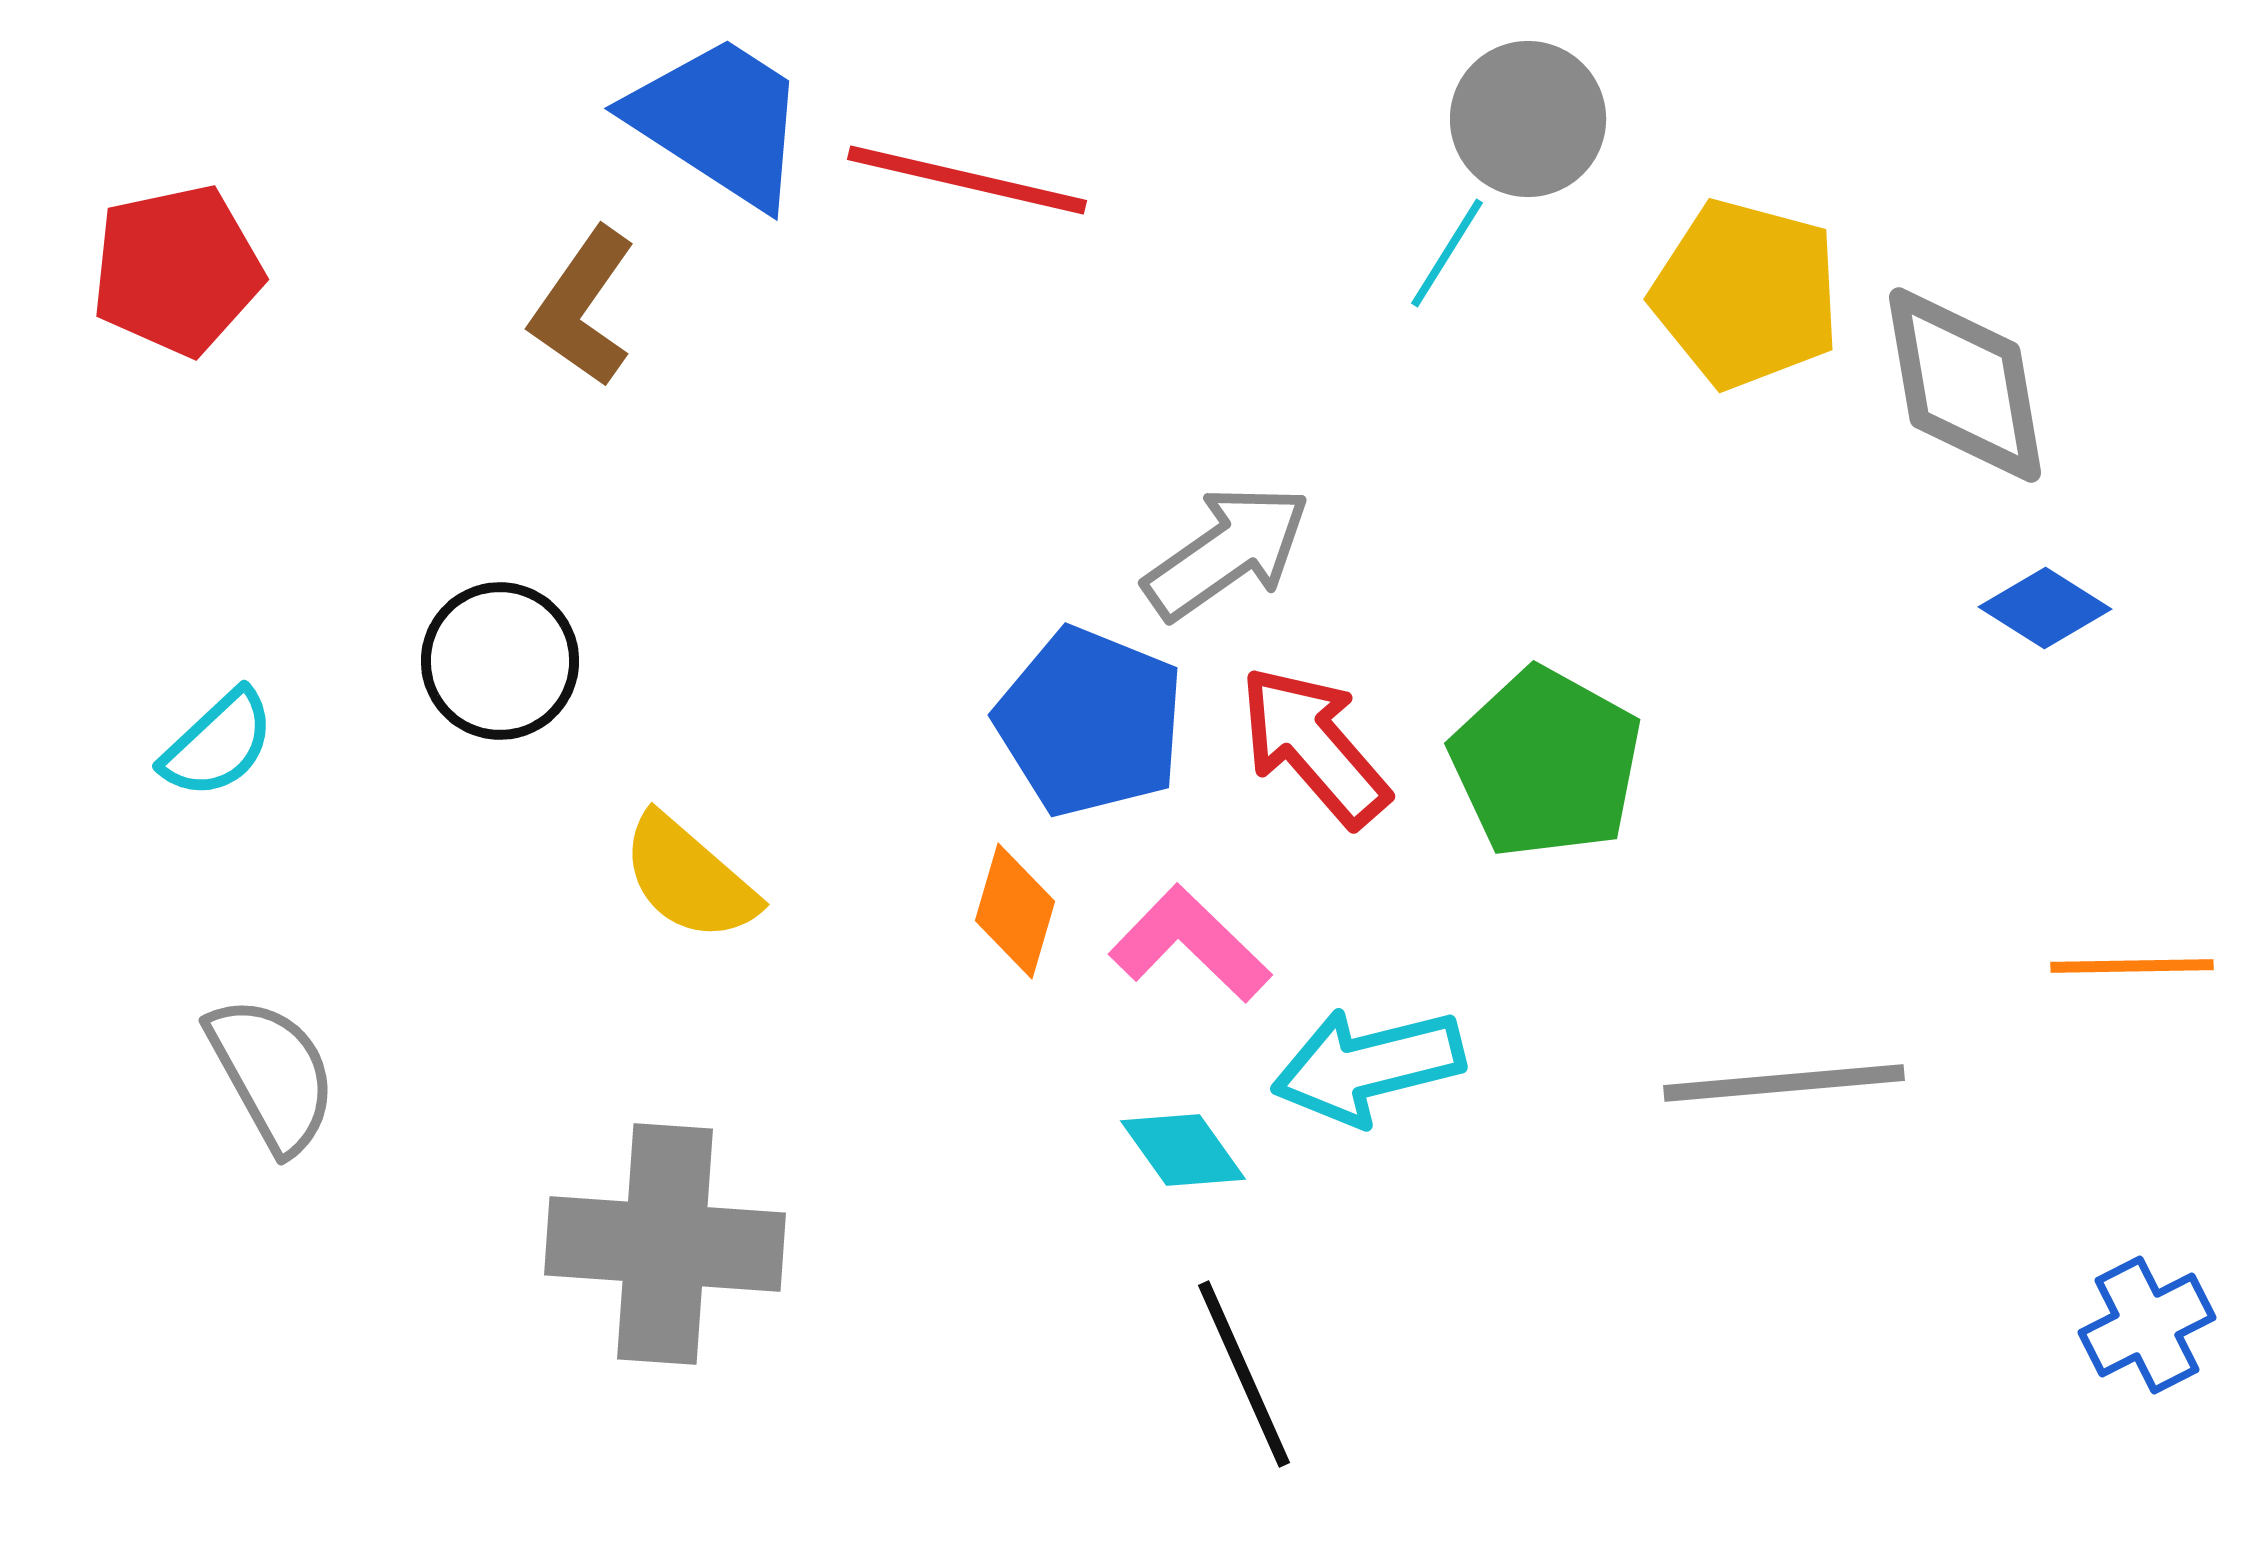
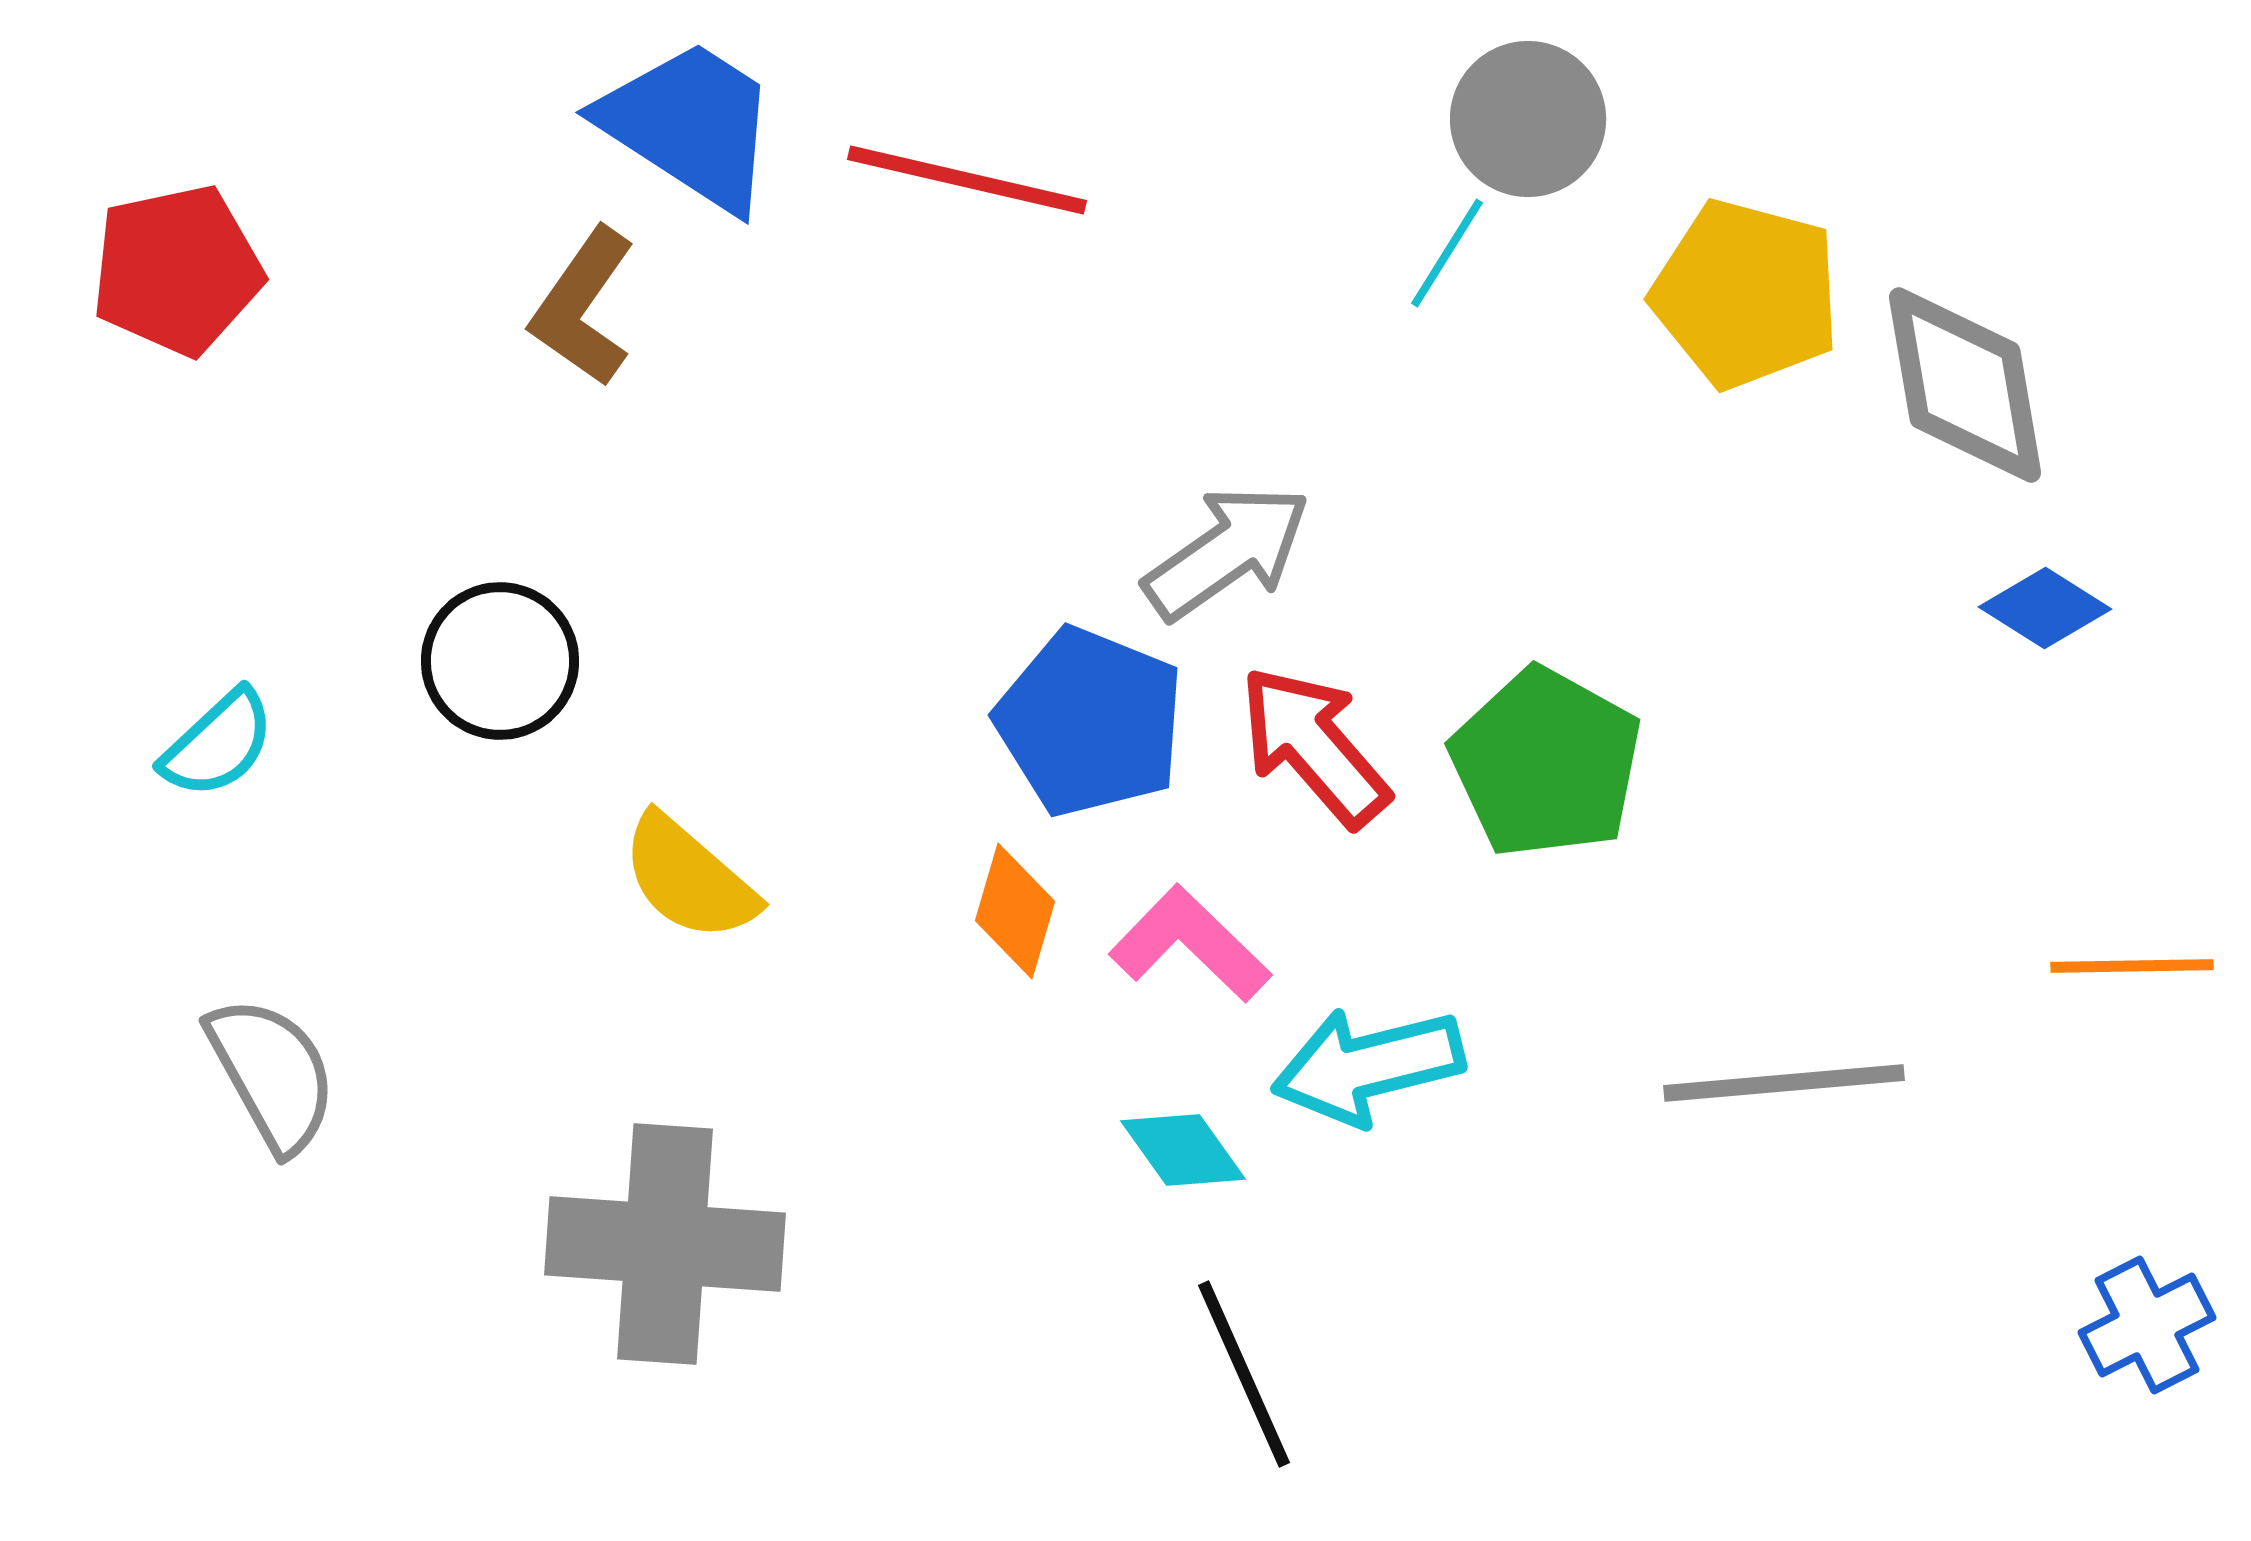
blue trapezoid: moved 29 px left, 4 px down
